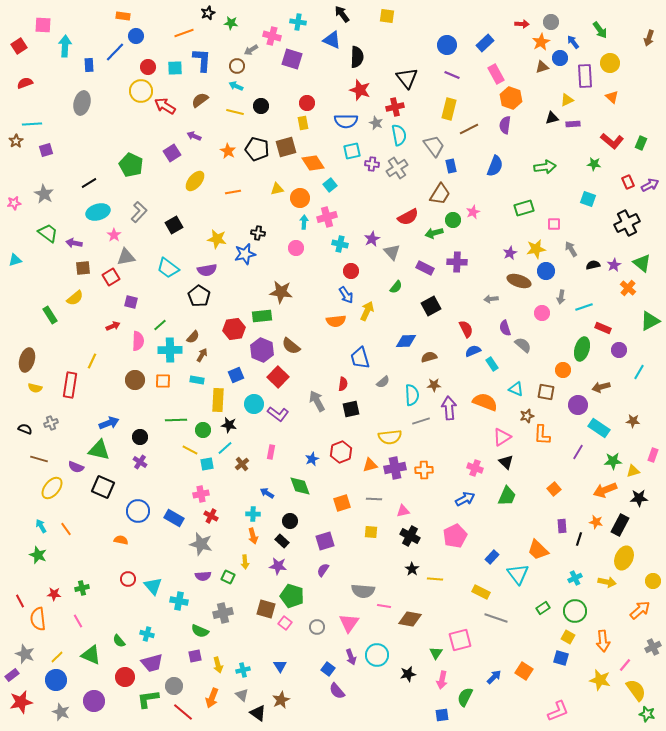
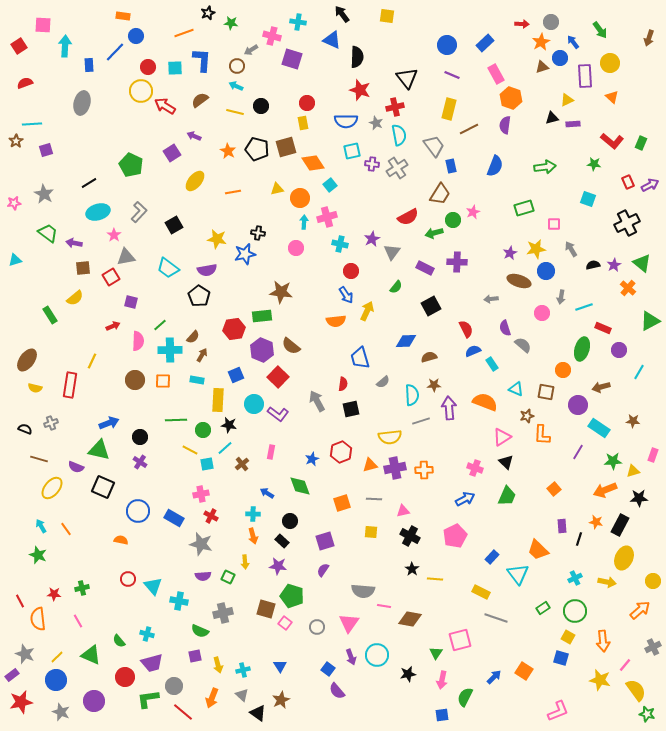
gray triangle at (392, 252): rotated 18 degrees clockwise
brown ellipse at (27, 360): rotated 20 degrees clockwise
